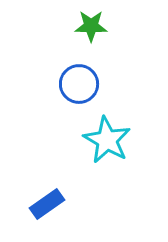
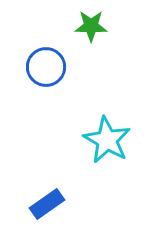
blue circle: moved 33 px left, 17 px up
